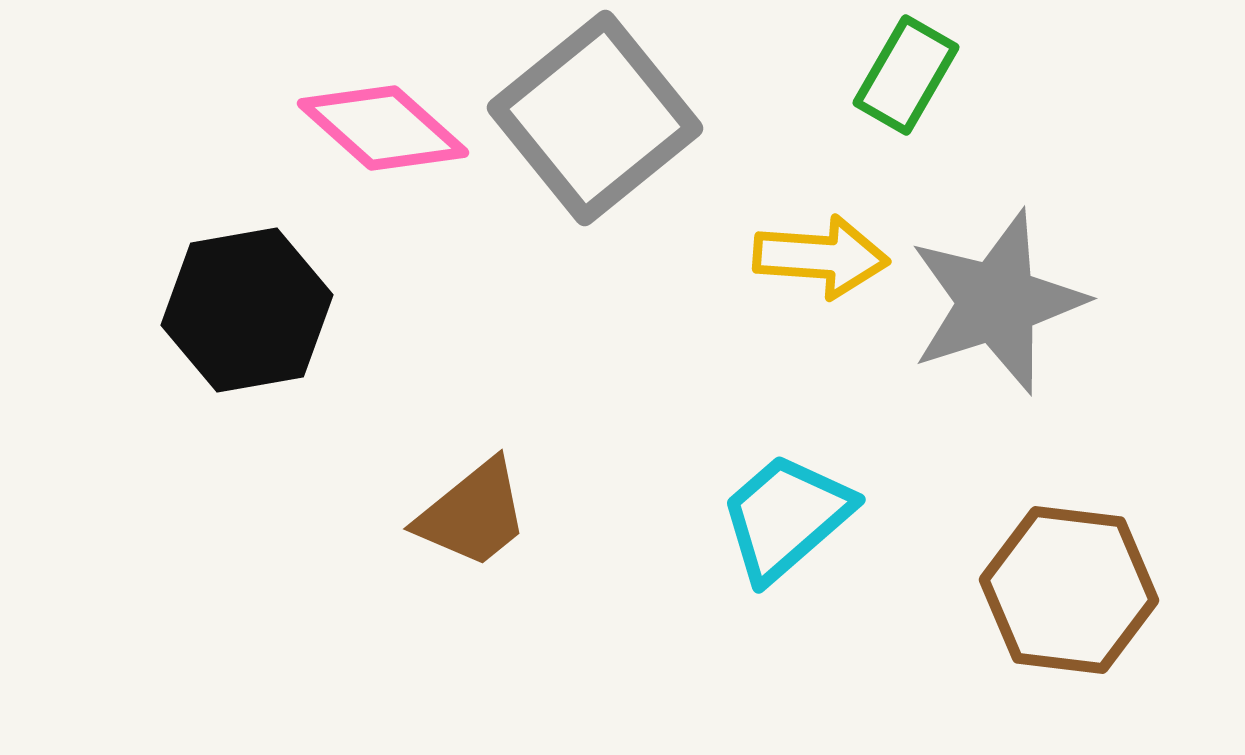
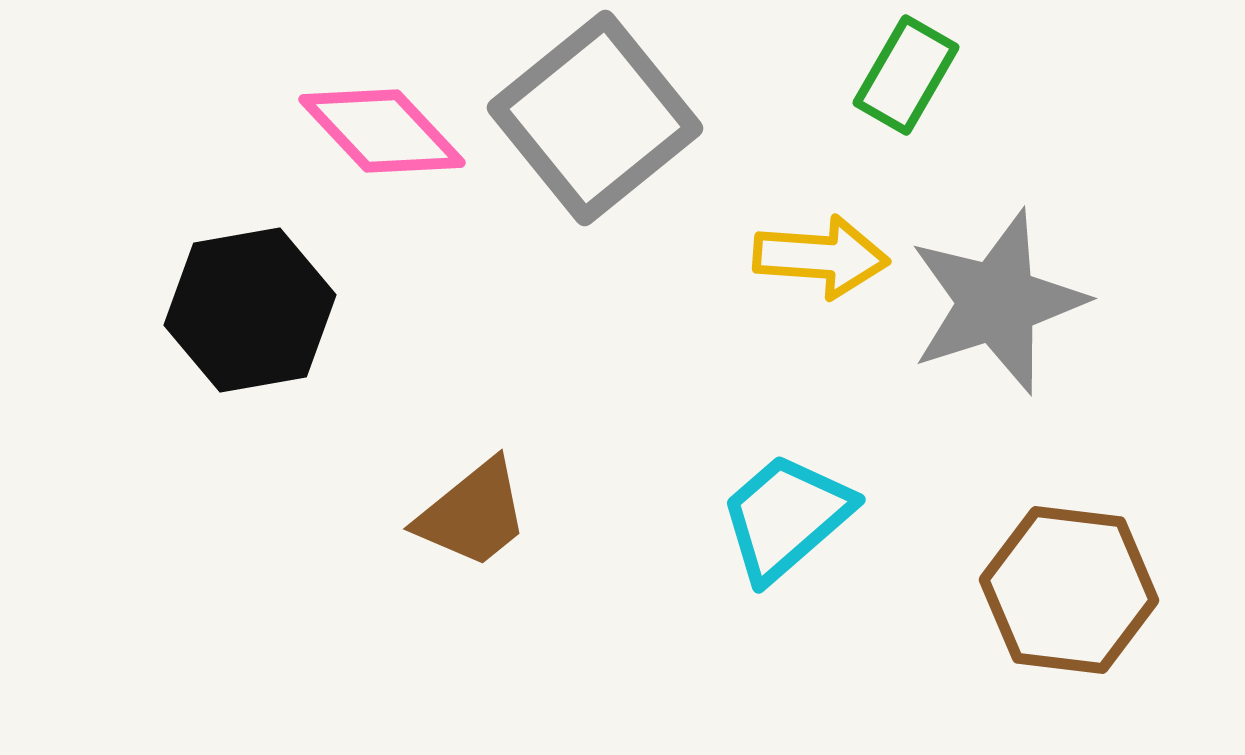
pink diamond: moved 1 px left, 3 px down; rotated 5 degrees clockwise
black hexagon: moved 3 px right
